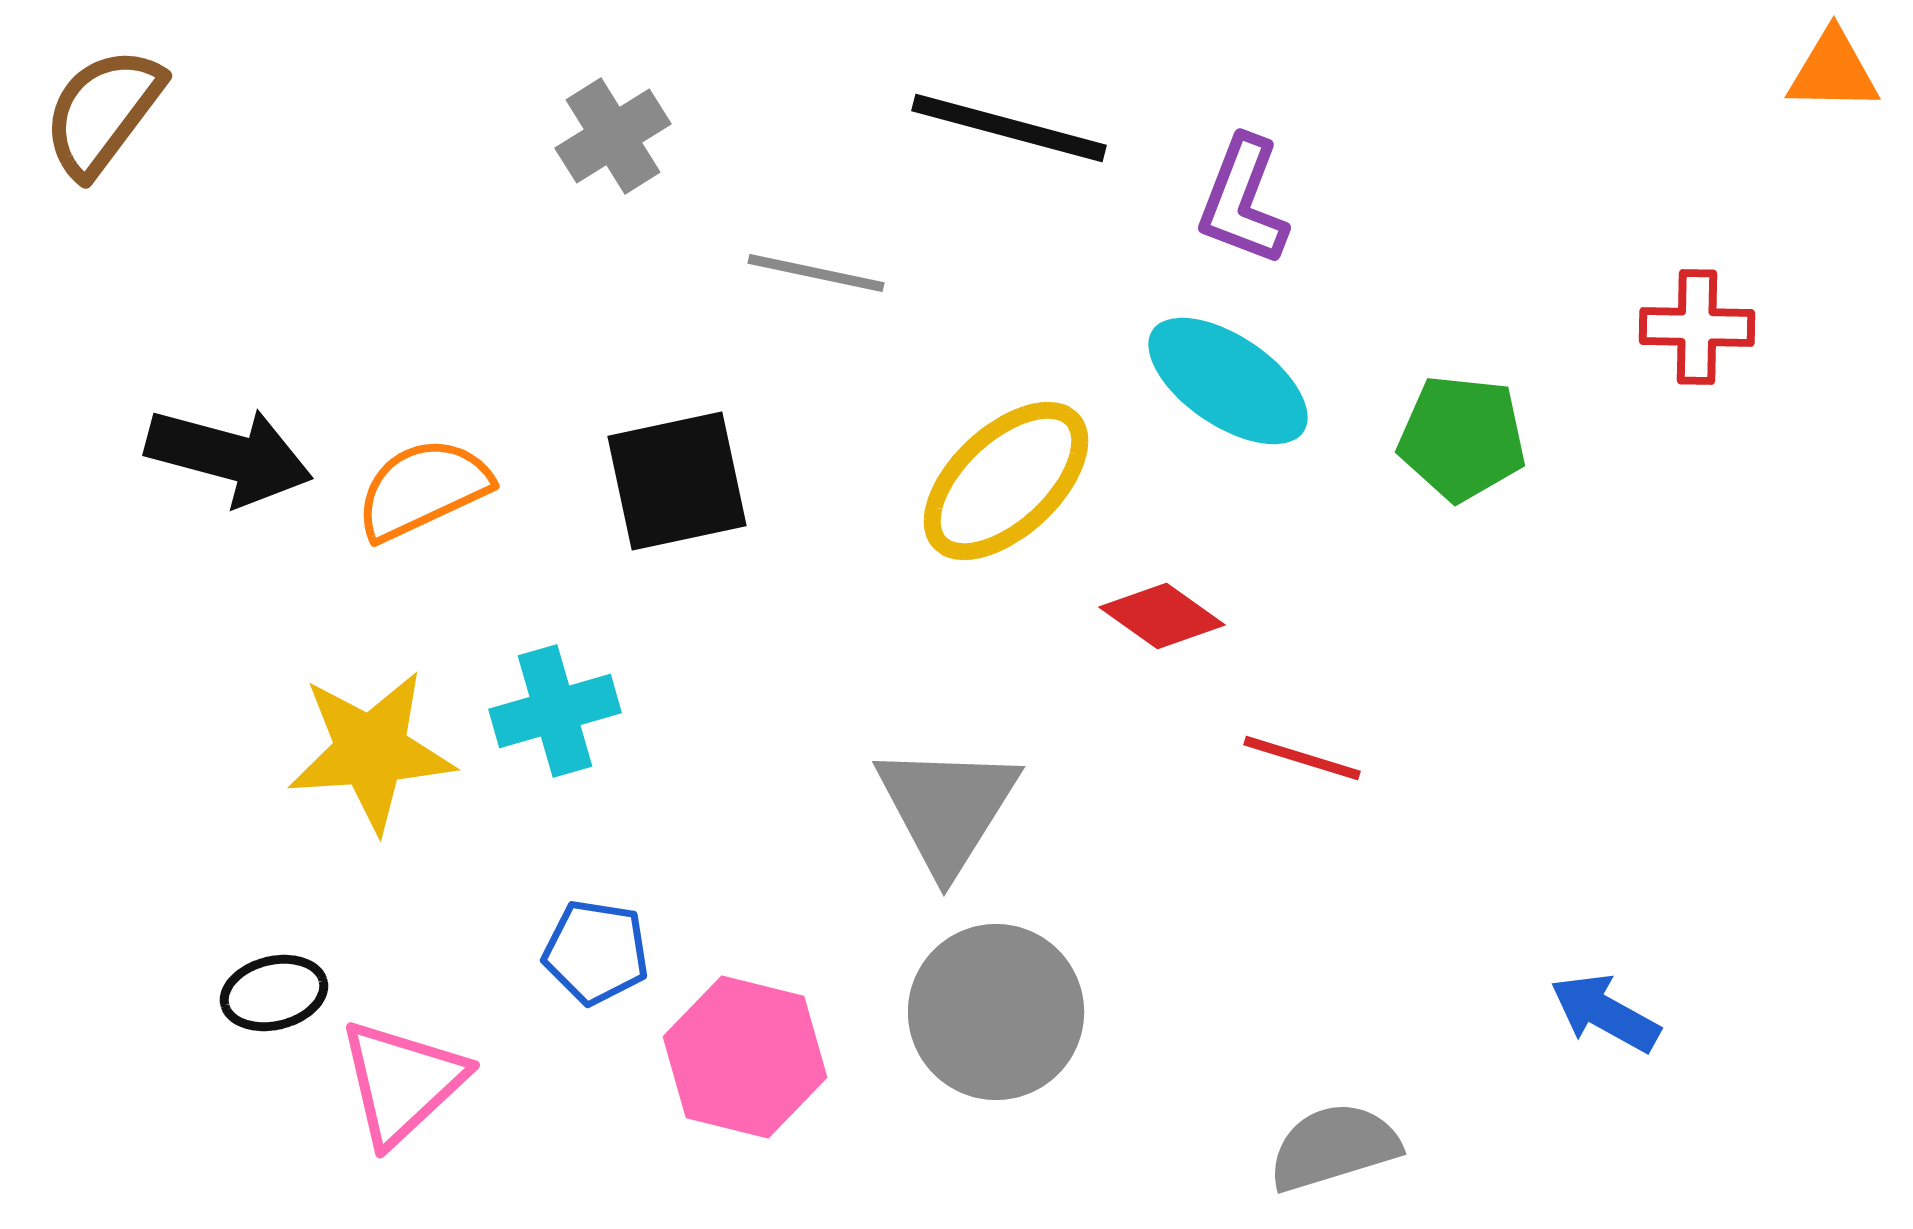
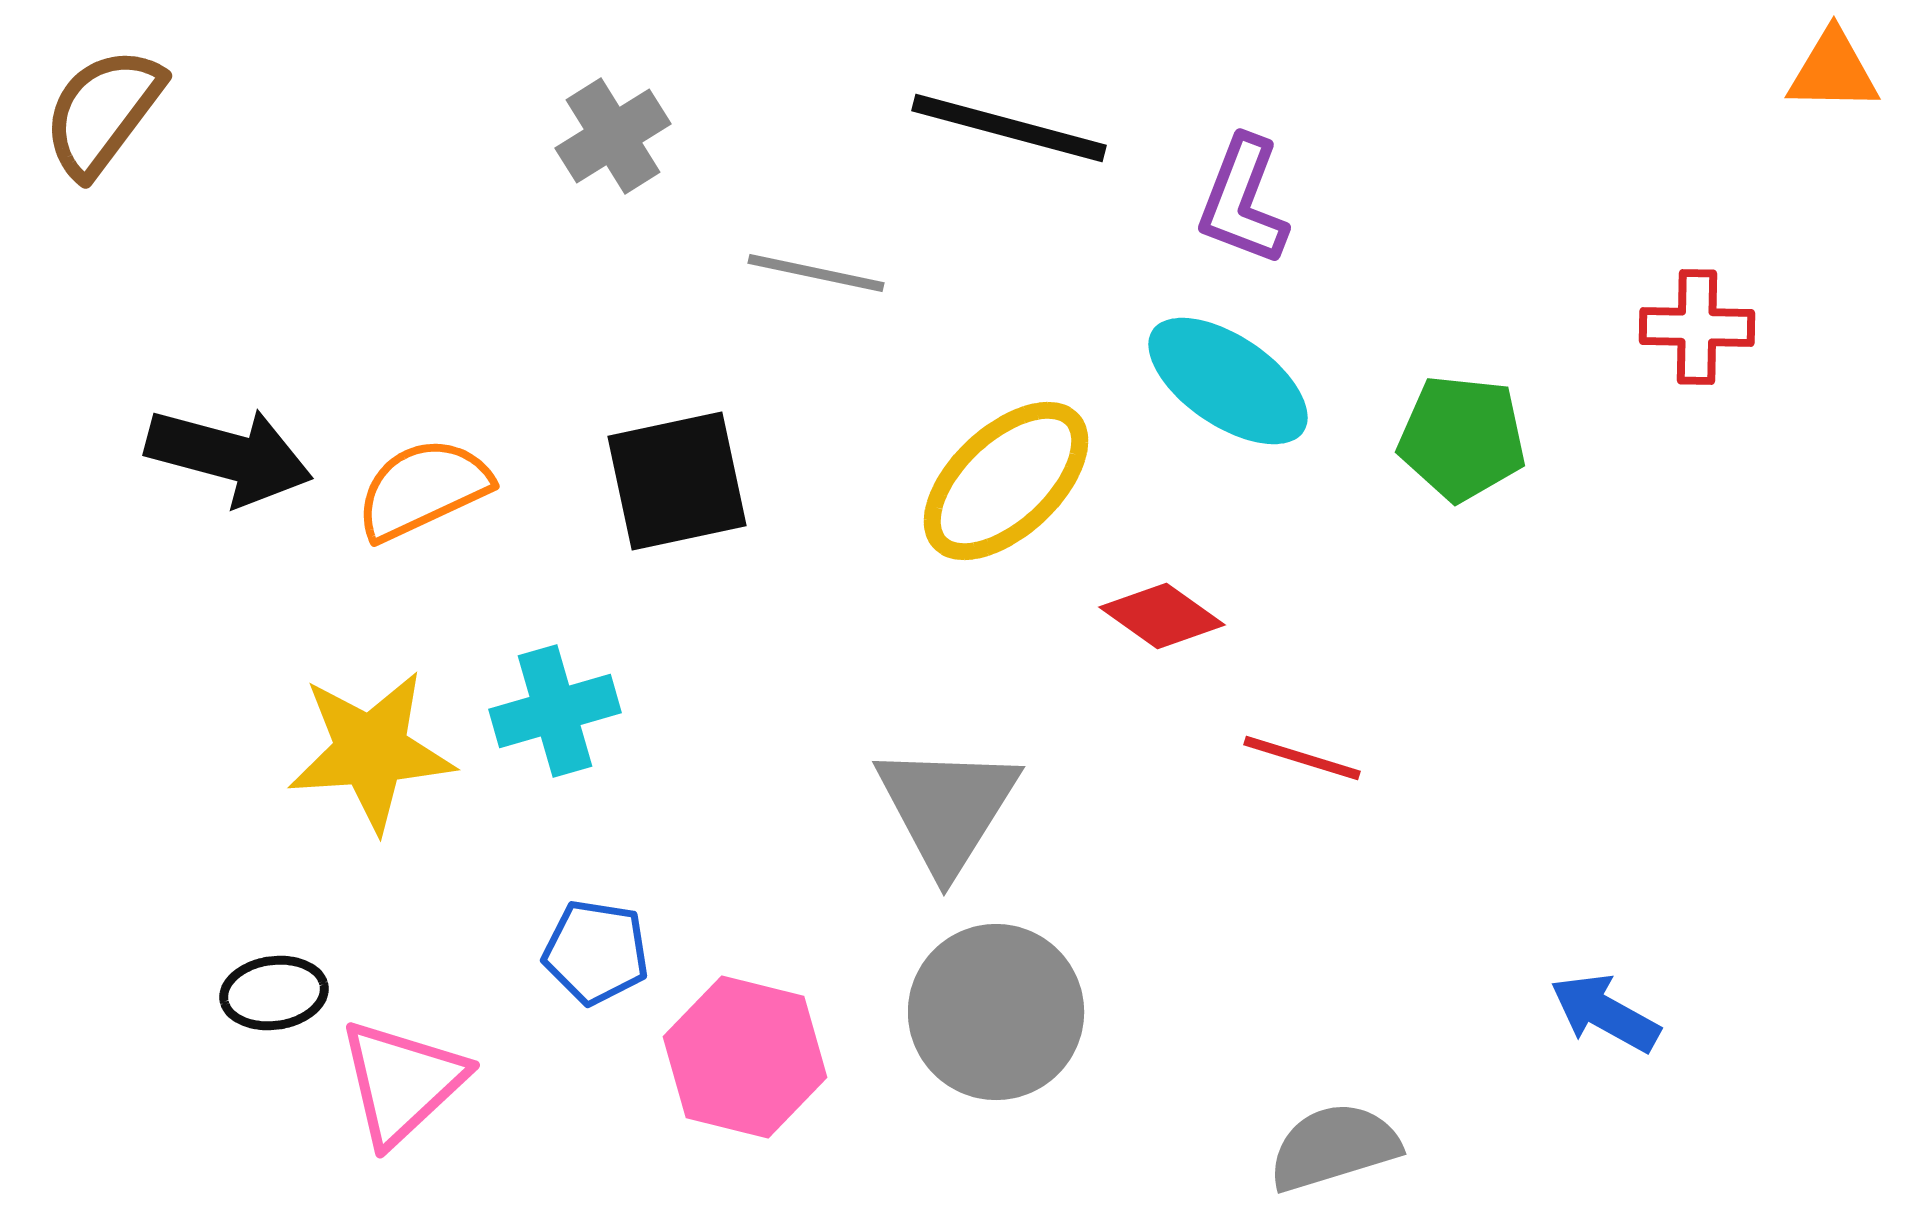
black ellipse: rotated 6 degrees clockwise
